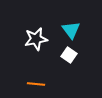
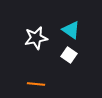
cyan triangle: rotated 18 degrees counterclockwise
white star: moved 1 px up
